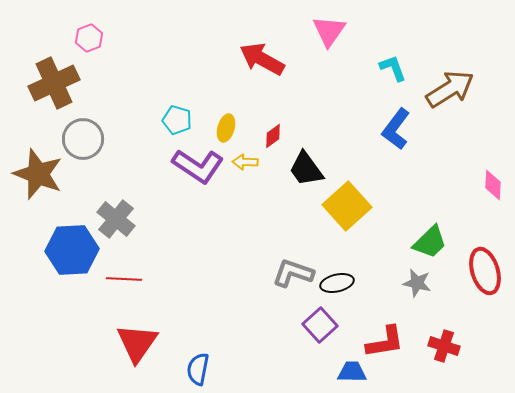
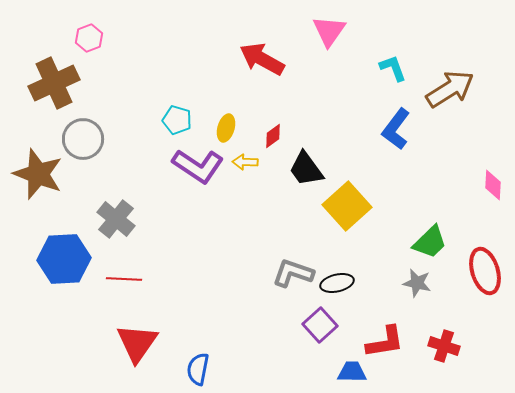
blue hexagon: moved 8 px left, 9 px down
